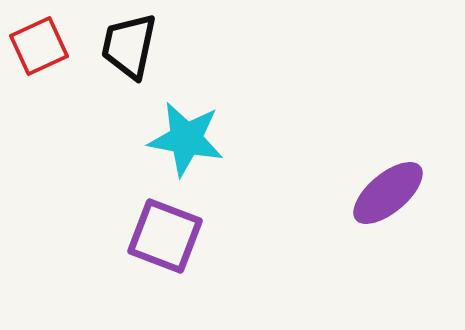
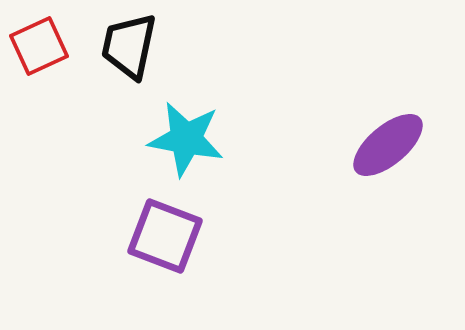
purple ellipse: moved 48 px up
